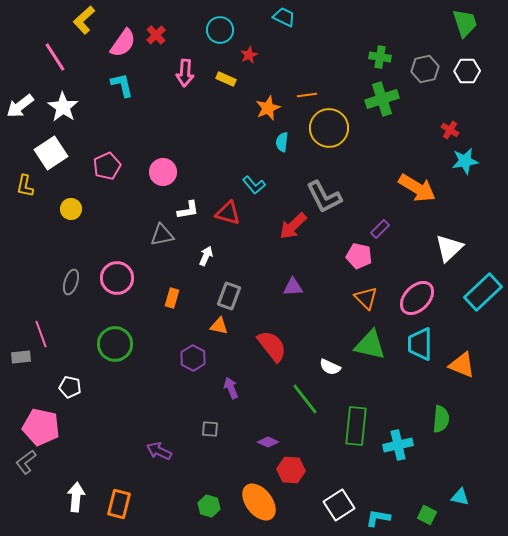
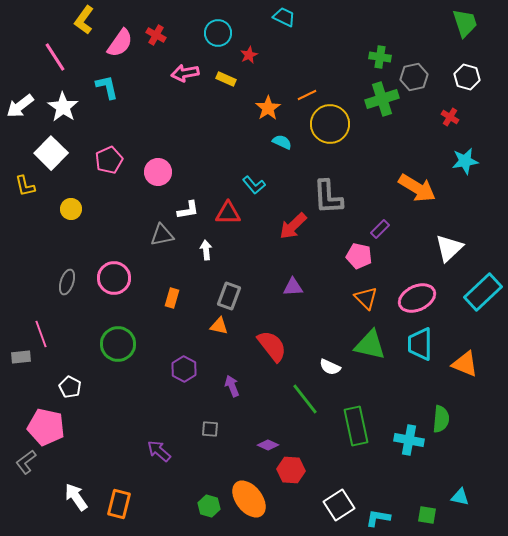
yellow L-shape at (84, 20): rotated 12 degrees counterclockwise
cyan circle at (220, 30): moved 2 px left, 3 px down
red cross at (156, 35): rotated 18 degrees counterclockwise
pink semicircle at (123, 43): moved 3 px left
gray hexagon at (425, 69): moved 11 px left, 8 px down
white hexagon at (467, 71): moved 6 px down; rotated 15 degrees clockwise
pink arrow at (185, 73): rotated 76 degrees clockwise
cyan L-shape at (122, 85): moved 15 px left, 2 px down
orange line at (307, 95): rotated 18 degrees counterclockwise
orange star at (268, 108): rotated 10 degrees counterclockwise
yellow circle at (329, 128): moved 1 px right, 4 px up
red cross at (450, 130): moved 13 px up
cyan semicircle at (282, 142): rotated 108 degrees clockwise
white square at (51, 153): rotated 12 degrees counterclockwise
pink pentagon at (107, 166): moved 2 px right, 6 px up
pink circle at (163, 172): moved 5 px left
yellow L-shape at (25, 186): rotated 25 degrees counterclockwise
gray L-shape at (324, 197): moved 4 px right; rotated 24 degrees clockwise
red triangle at (228, 213): rotated 16 degrees counterclockwise
white arrow at (206, 256): moved 6 px up; rotated 30 degrees counterclockwise
pink circle at (117, 278): moved 3 px left
gray ellipse at (71, 282): moved 4 px left
pink ellipse at (417, 298): rotated 21 degrees clockwise
green circle at (115, 344): moved 3 px right
purple hexagon at (193, 358): moved 9 px left, 11 px down
orange triangle at (462, 365): moved 3 px right, 1 px up
white pentagon at (70, 387): rotated 15 degrees clockwise
purple arrow at (231, 388): moved 1 px right, 2 px up
green rectangle at (356, 426): rotated 18 degrees counterclockwise
pink pentagon at (41, 427): moved 5 px right
purple diamond at (268, 442): moved 3 px down
cyan cross at (398, 445): moved 11 px right, 5 px up; rotated 24 degrees clockwise
purple arrow at (159, 451): rotated 15 degrees clockwise
white arrow at (76, 497): rotated 40 degrees counterclockwise
orange ellipse at (259, 502): moved 10 px left, 3 px up
green square at (427, 515): rotated 18 degrees counterclockwise
